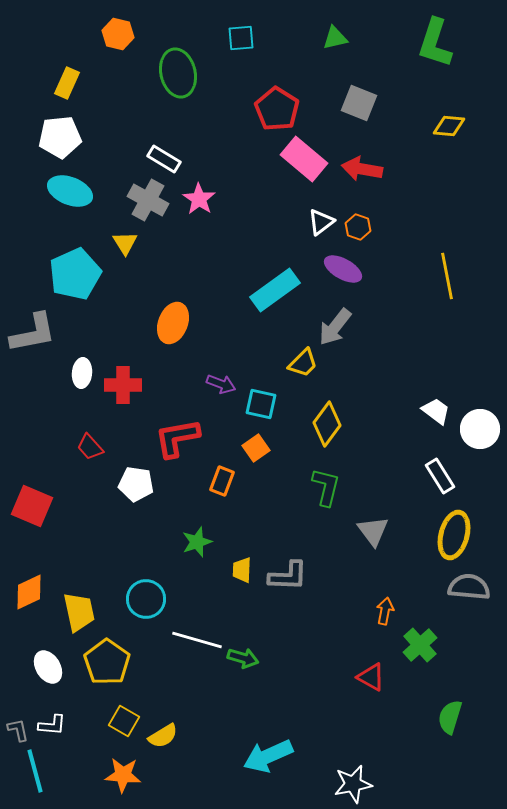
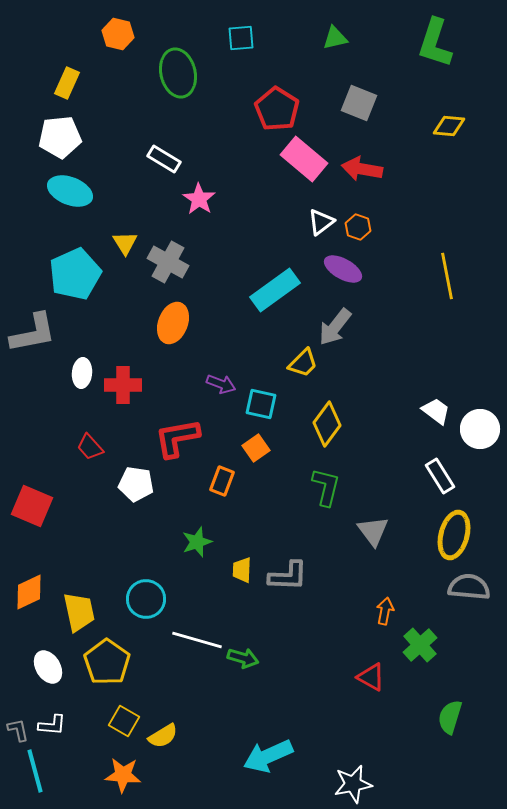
gray cross at (148, 200): moved 20 px right, 62 px down
